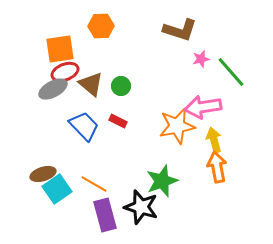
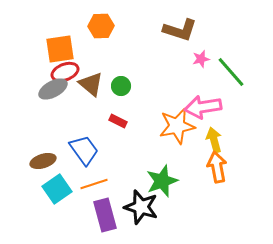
blue trapezoid: moved 24 px down; rotated 8 degrees clockwise
brown ellipse: moved 13 px up
orange line: rotated 48 degrees counterclockwise
